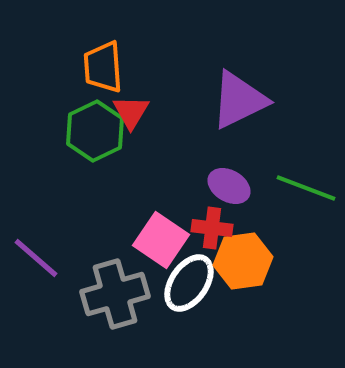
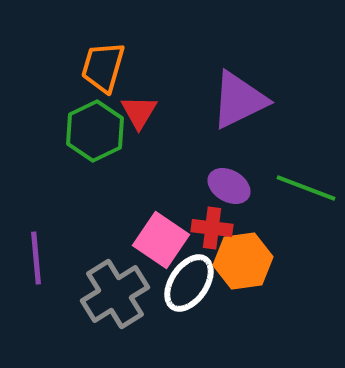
orange trapezoid: rotated 20 degrees clockwise
red triangle: moved 8 px right
purple line: rotated 44 degrees clockwise
gray cross: rotated 16 degrees counterclockwise
